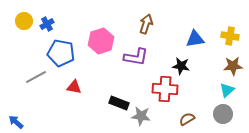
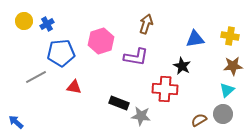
blue pentagon: rotated 16 degrees counterclockwise
black star: moved 1 px right; rotated 18 degrees clockwise
brown semicircle: moved 12 px right, 1 px down
